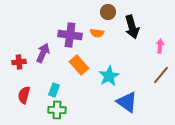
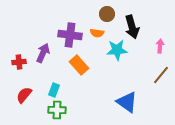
brown circle: moved 1 px left, 2 px down
cyan star: moved 8 px right, 26 px up; rotated 25 degrees clockwise
red semicircle: rotated 24 degrees clockwise
